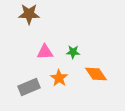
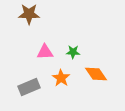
orange star: moved 2 px right
